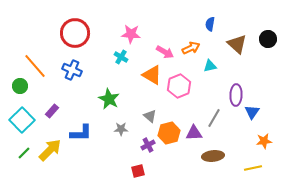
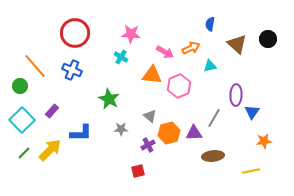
orange triangle: rotated 25 degrees counterclockwise
yellow line: moved 2 px left, 3 px down
